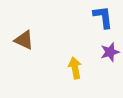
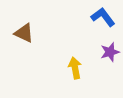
blue L-shape: rotated 30 degrees counterclockwise
brown triangle: moved 7 px up
